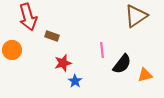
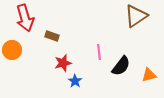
red arrow: moved 3 px left, 1 px down
pink line: moved 3 px left, 2 px down
black semicircle: moved 1 px left, 2 px down
orange triangle: moved 4 px right
